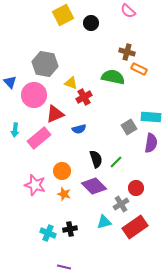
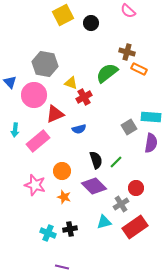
green semicircle: moved 6 px left, 4 px up; rotated 50 degrees counterclockwise
pink rectangle: moved 1 px left, 3 px down
black semicircle: moved 1 px down
orange star: moved 3 px down
purple line: moved 2 px left
